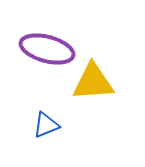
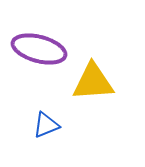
purple ellipse: moved 8 px left
